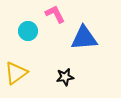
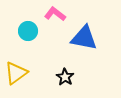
pink L-shape: rotated 25 degrees counterclockwise
blue triangle: rotated 16 degrees clockwise
black star: rotated 30 degrees counterclockwise
